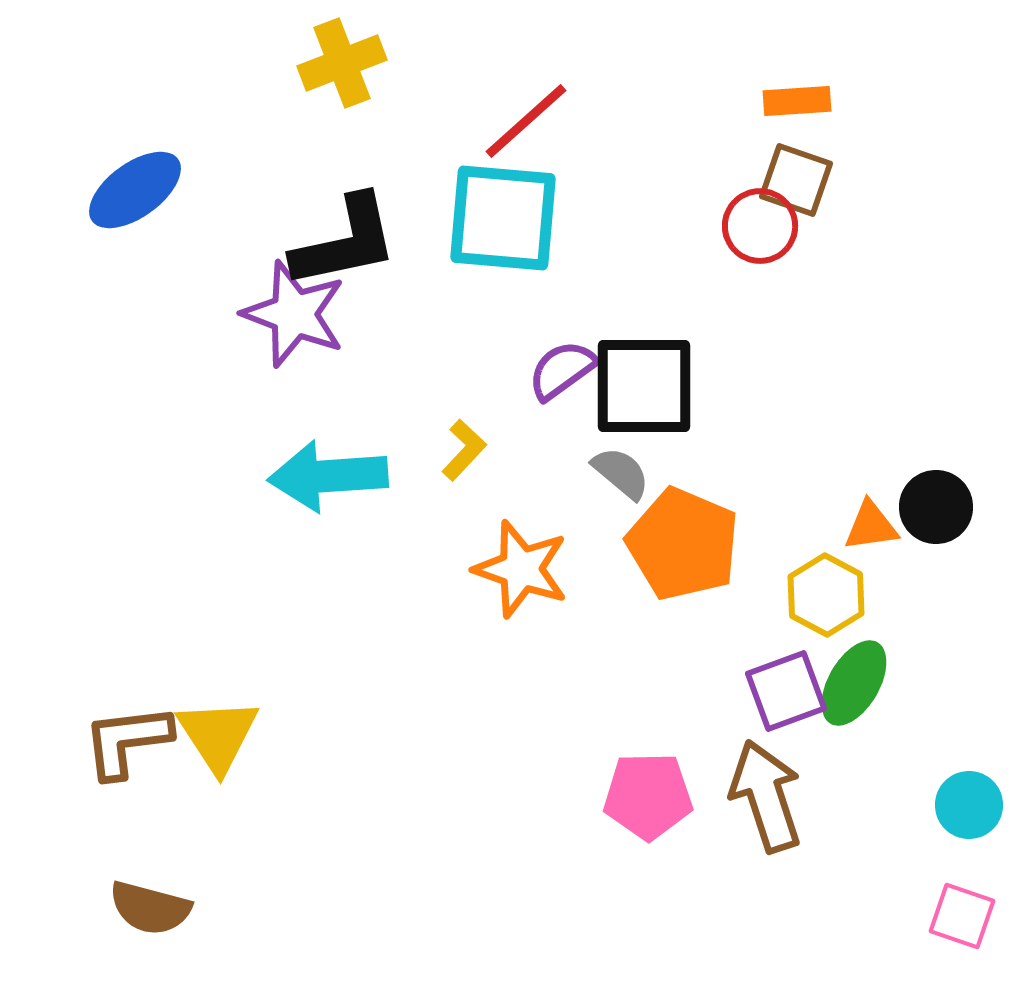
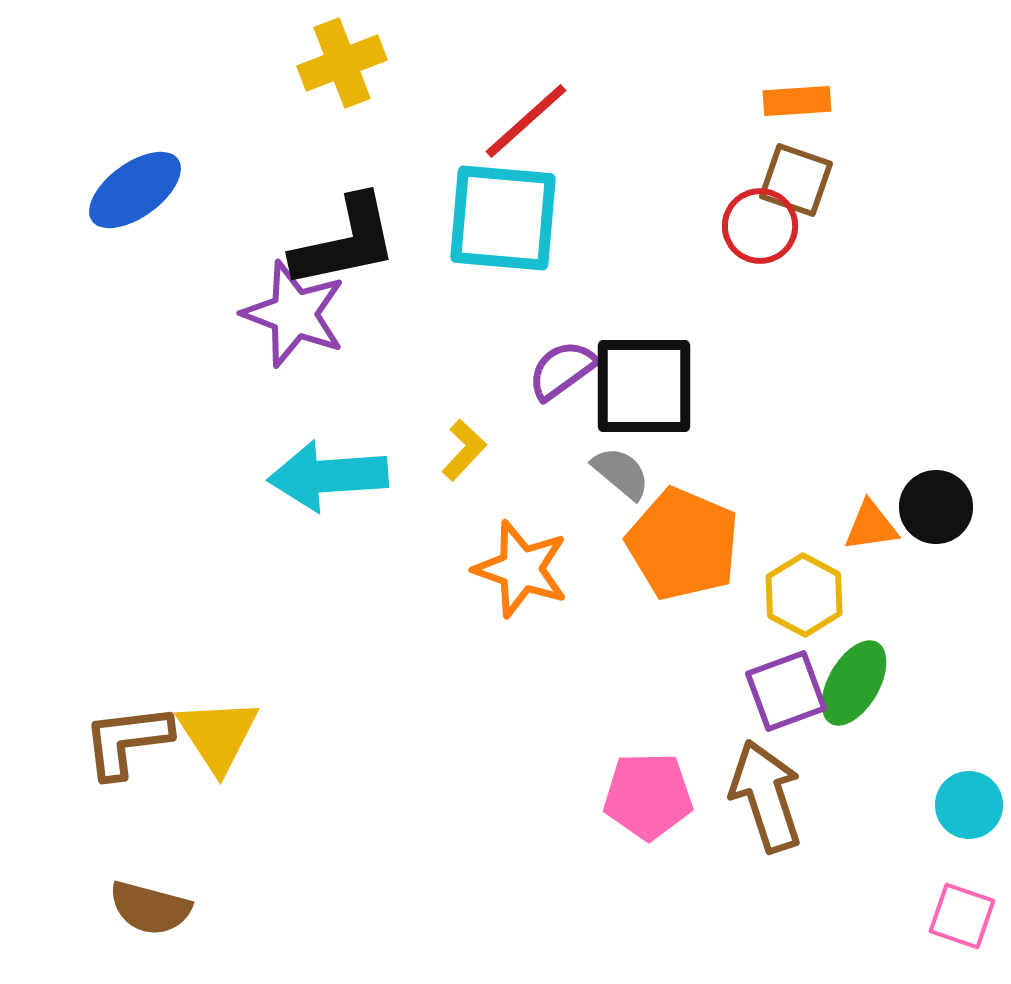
yellow hexagon: moved 22 px left
